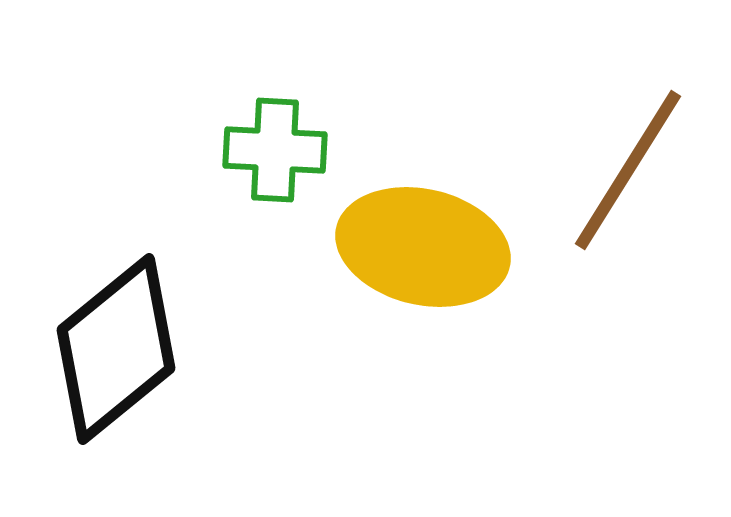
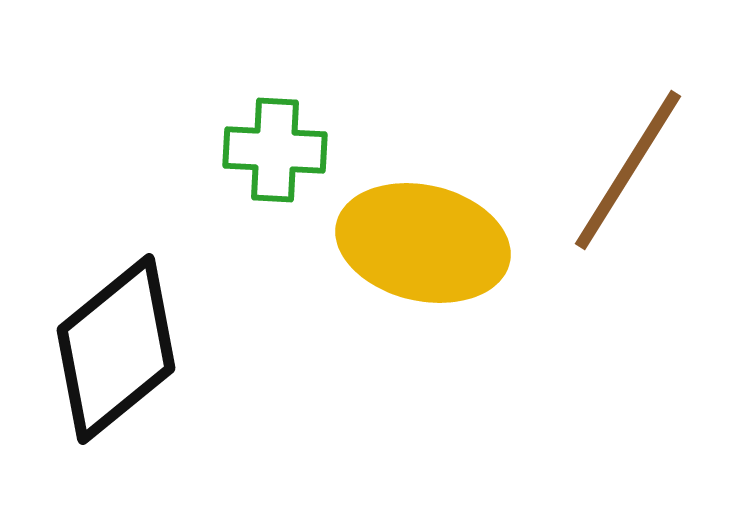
yellow ellipse: moved 4 px up
